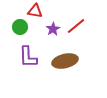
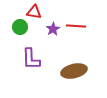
red triangle: moved 1 px left, 1 px down
red line: rotated 42 degrees clockwise
purple L-shape: moved 3 px right, 2 px down
brown ellipse: moved 9 px right, 10 px down
